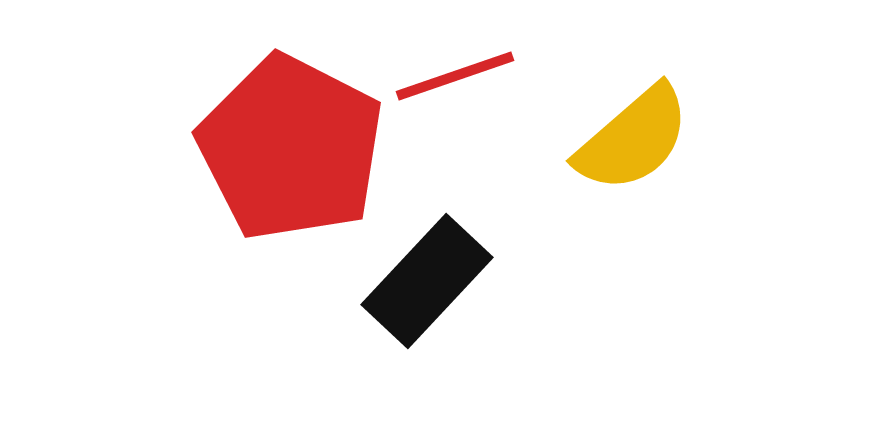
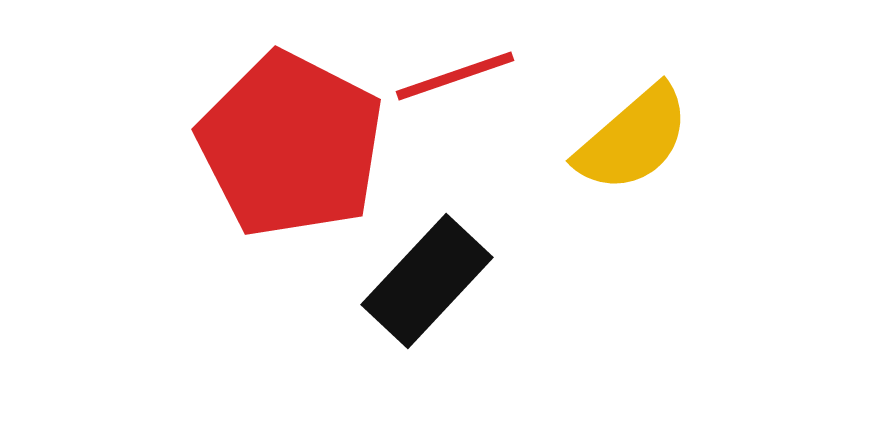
red pentagon: moved 3 px up
